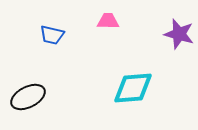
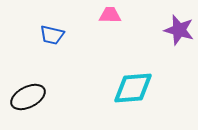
pink trapezoid: moved 2 px right, 6 px up
purple star: moved 4 px up
